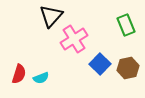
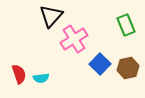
red semicircle: rotated 36 degrees counterclockwise
cyan semicircle: rotated 14 degrees clockwise
